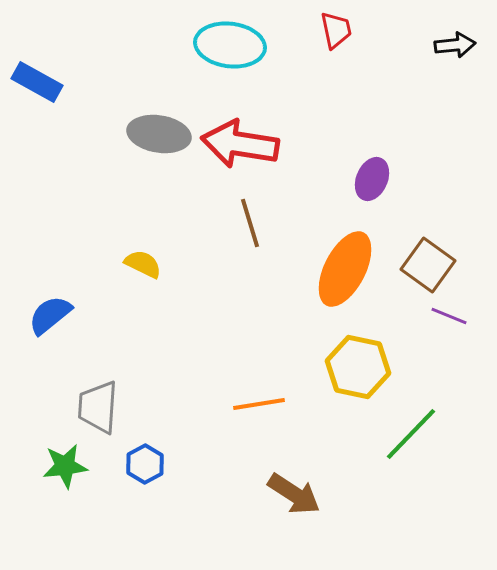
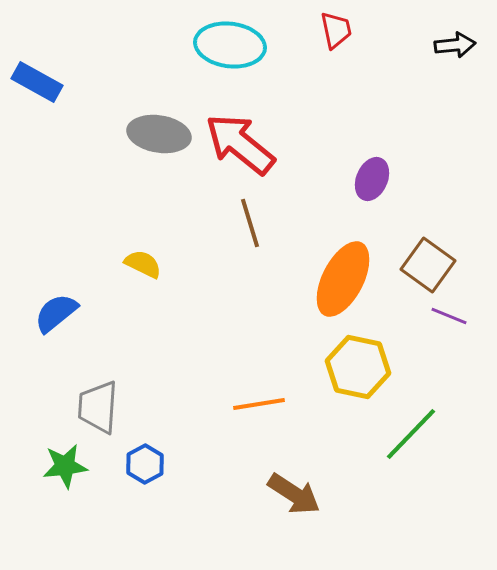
red arrow: rotated 30 degrees clockwise
orange ellipse: moved 2 px left, 10 px down
blue semicircle: moved 6 px right, 2 px up
